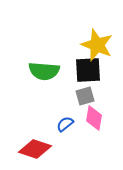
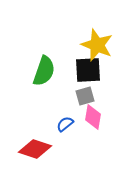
green semicircle: rotated 76 degrees counterclockwise
pink diamond: moved 1 px left, 1 px up
